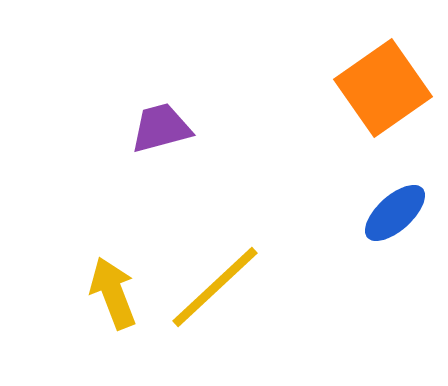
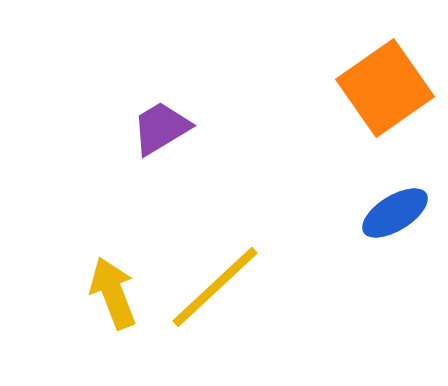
orange square: moved 2 px right
purple trapezoid: rotated 16 degrees counterclockwise
blue ellipse: rotated 10 degrees clockwise
